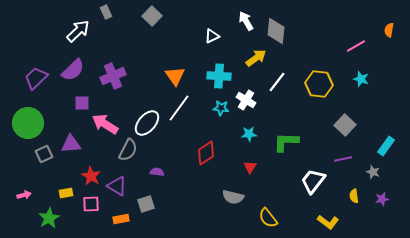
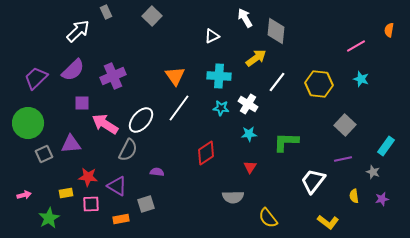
white arrow at (246, 21): moved 1 px left, 3 px up
white cross at (246, 100): moved 2 px right, 4 px down
white ellipse at (147, 123): moved 6 px left, 3 px up
red star at (91, 176): moved 3 px left, 1 px down; rotated 24 degrees counterclockwise
gray semicircle at (233, 197): rotated 15 degrees counterclockwise
